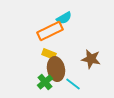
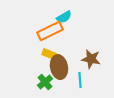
cyan semicircle: moved 1 px up
brown ellipse: moved 3 px right, 2 px up
cyan line: moved 7 px right, 4 px up; rotated 49 degrees clockwise
